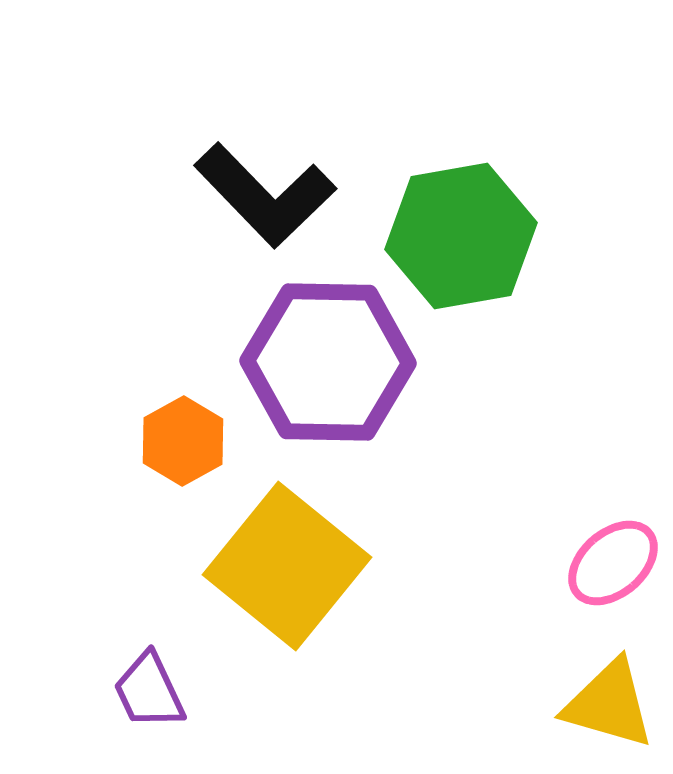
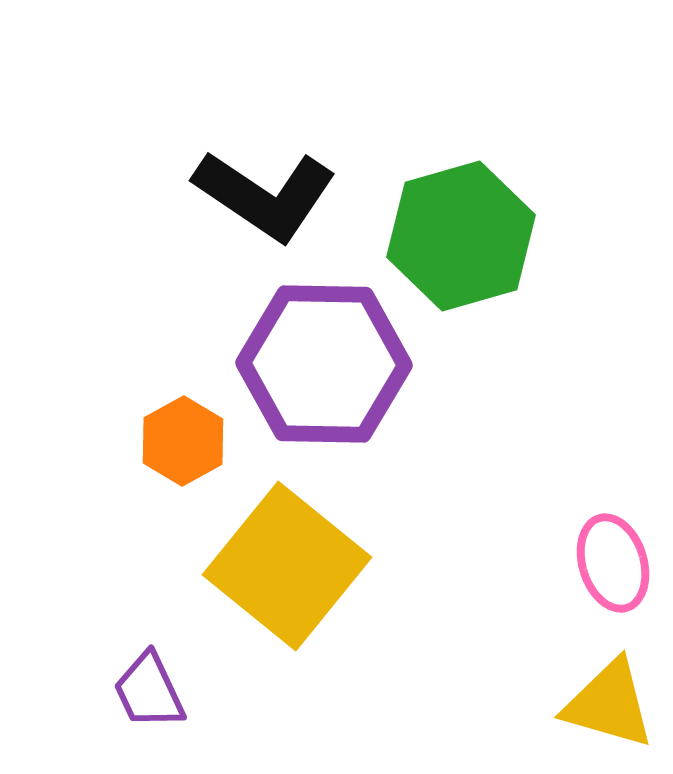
black L-shape: rotated 12 degrees counterclockwise
green hexagon: rotated 6 degrees counterclockwise
purple hexagon: moved 4 px left, 2 px down
pink ellipse: rotated 66 degrees counterclockwise
